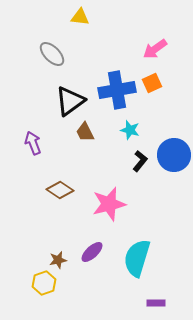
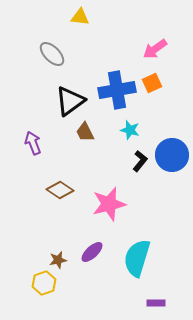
blue circle: moved 2 px left
